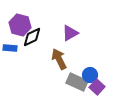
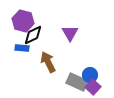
purple hexagon: moved 3 px right, 4 px up
purple triangle: rotated 30 degrees counterclockwise
black diamond: moved 1 px right, 2 px up
blue rectangle: moved 12 px right
brown arrow: moved 11 px left, 3 px down
purple square: moved 4 px left
